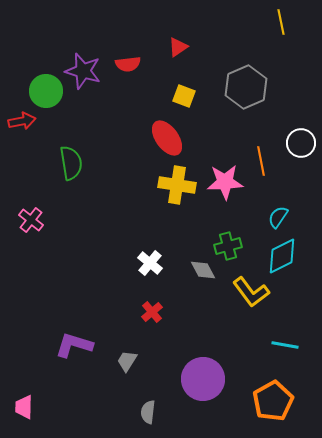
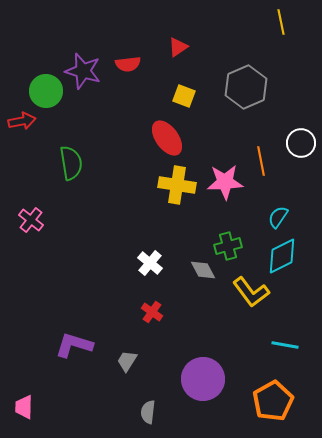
red cross: rotated 15 degrees counterclockwise
